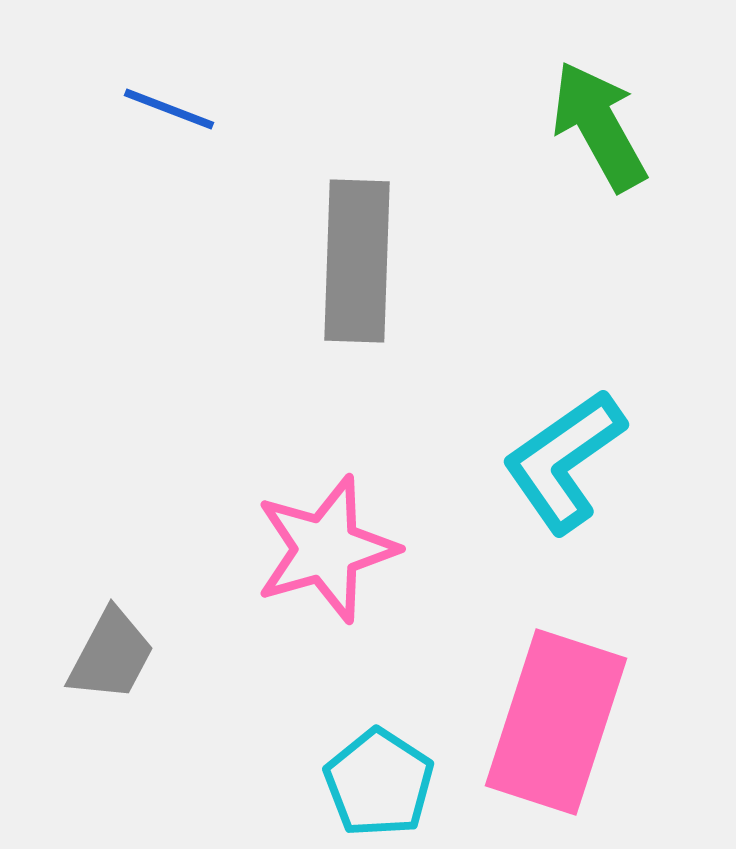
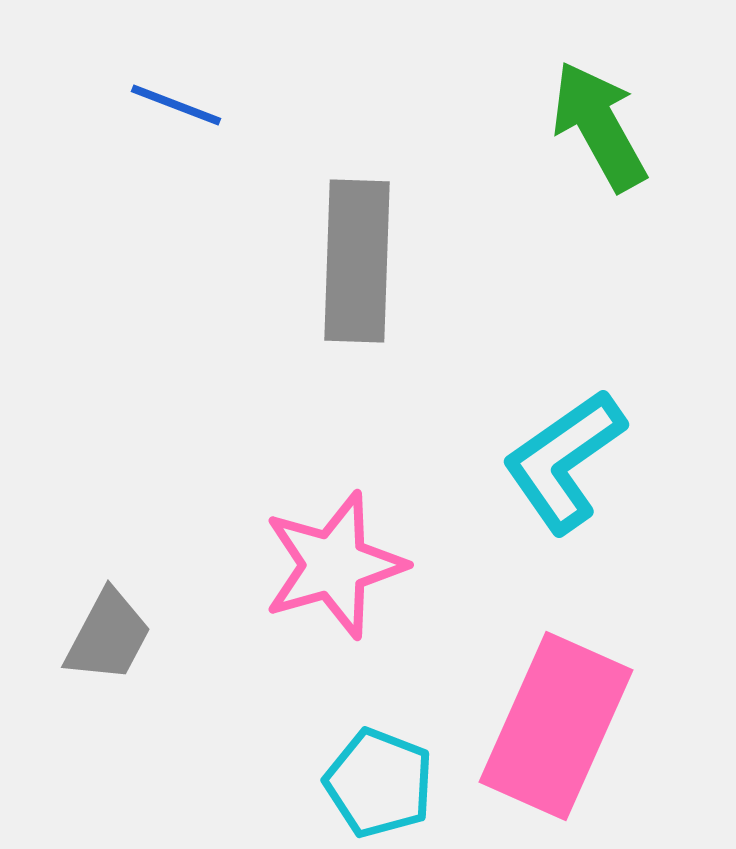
blue line: moved 7 px right, 4 px up
pink star: moved 8 px right, 16 px down
gray trapezoid: moved 3 px left, 19 px up
pink rectangle: moved 4 px down; rotated 6 degrees clockwise
cyan pentagon: rotated 12 degrees counterclockwise
